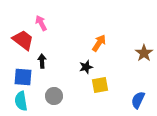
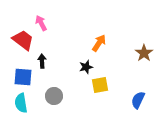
cyan semicircle: moved 2 px down
